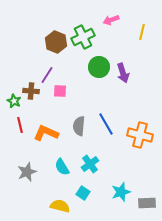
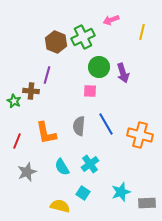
purple line: rotated 18 degrees counterclockwise
pink square: moved 30 px right
red line: moved 3 px left, 16 px down; rotated 35 degrees clockwise
orange L-shape: rotated 125 degrees counterclockwise
